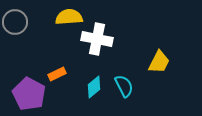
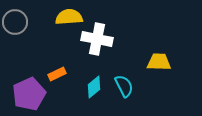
yellow trapezoid: rotated 115 degrees counterclockwise
purple pentagon: rotated 20 degrees clockwise
